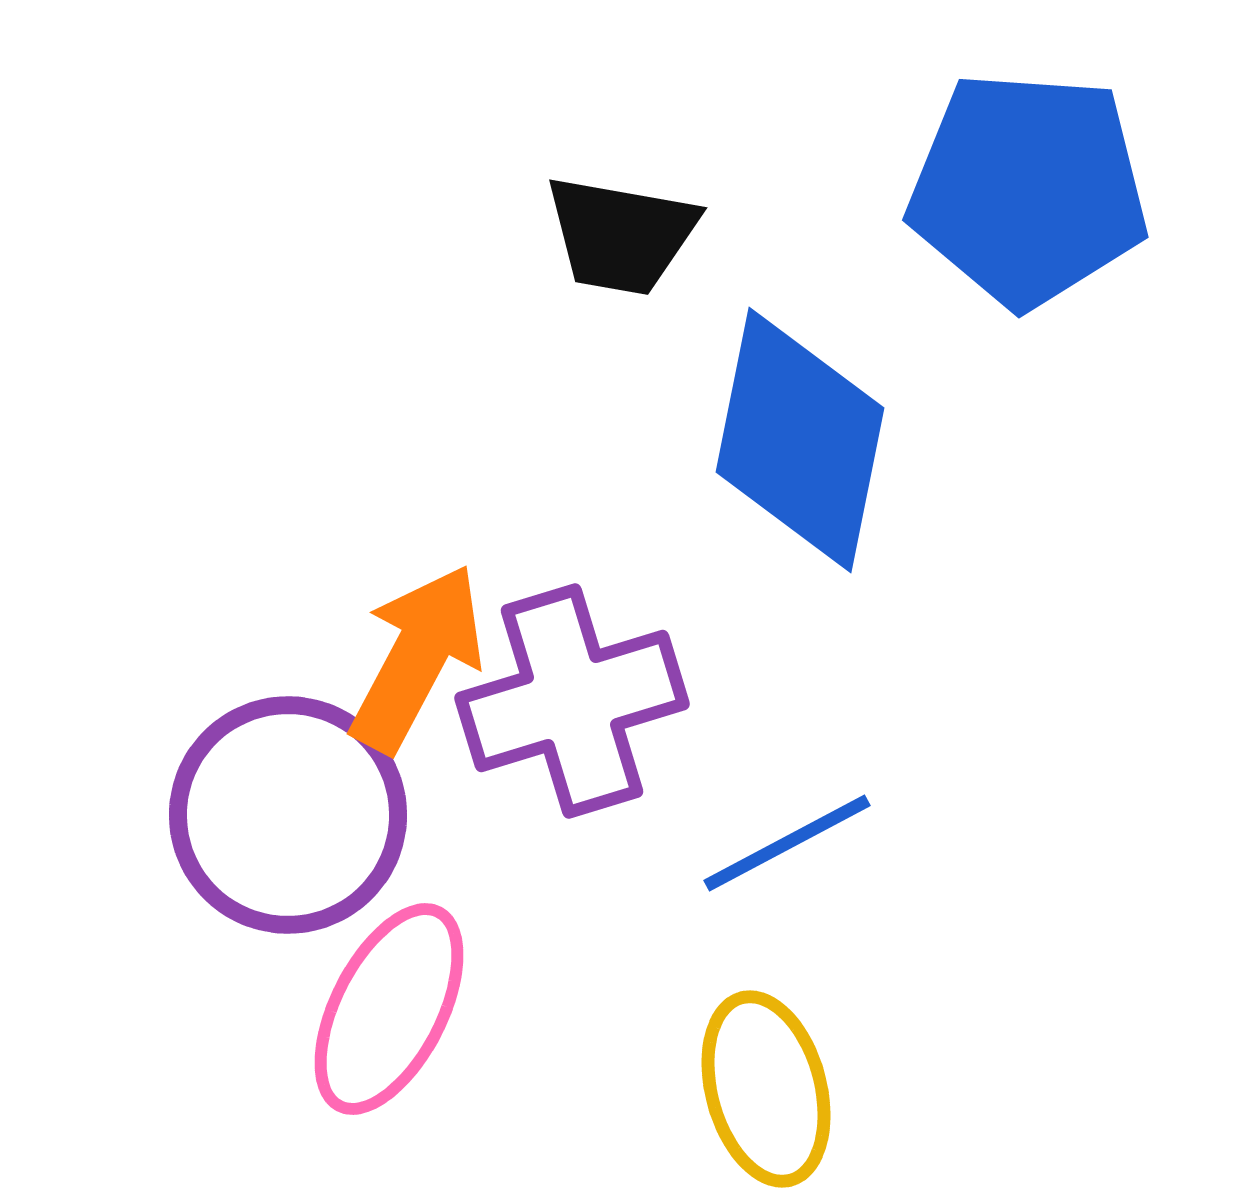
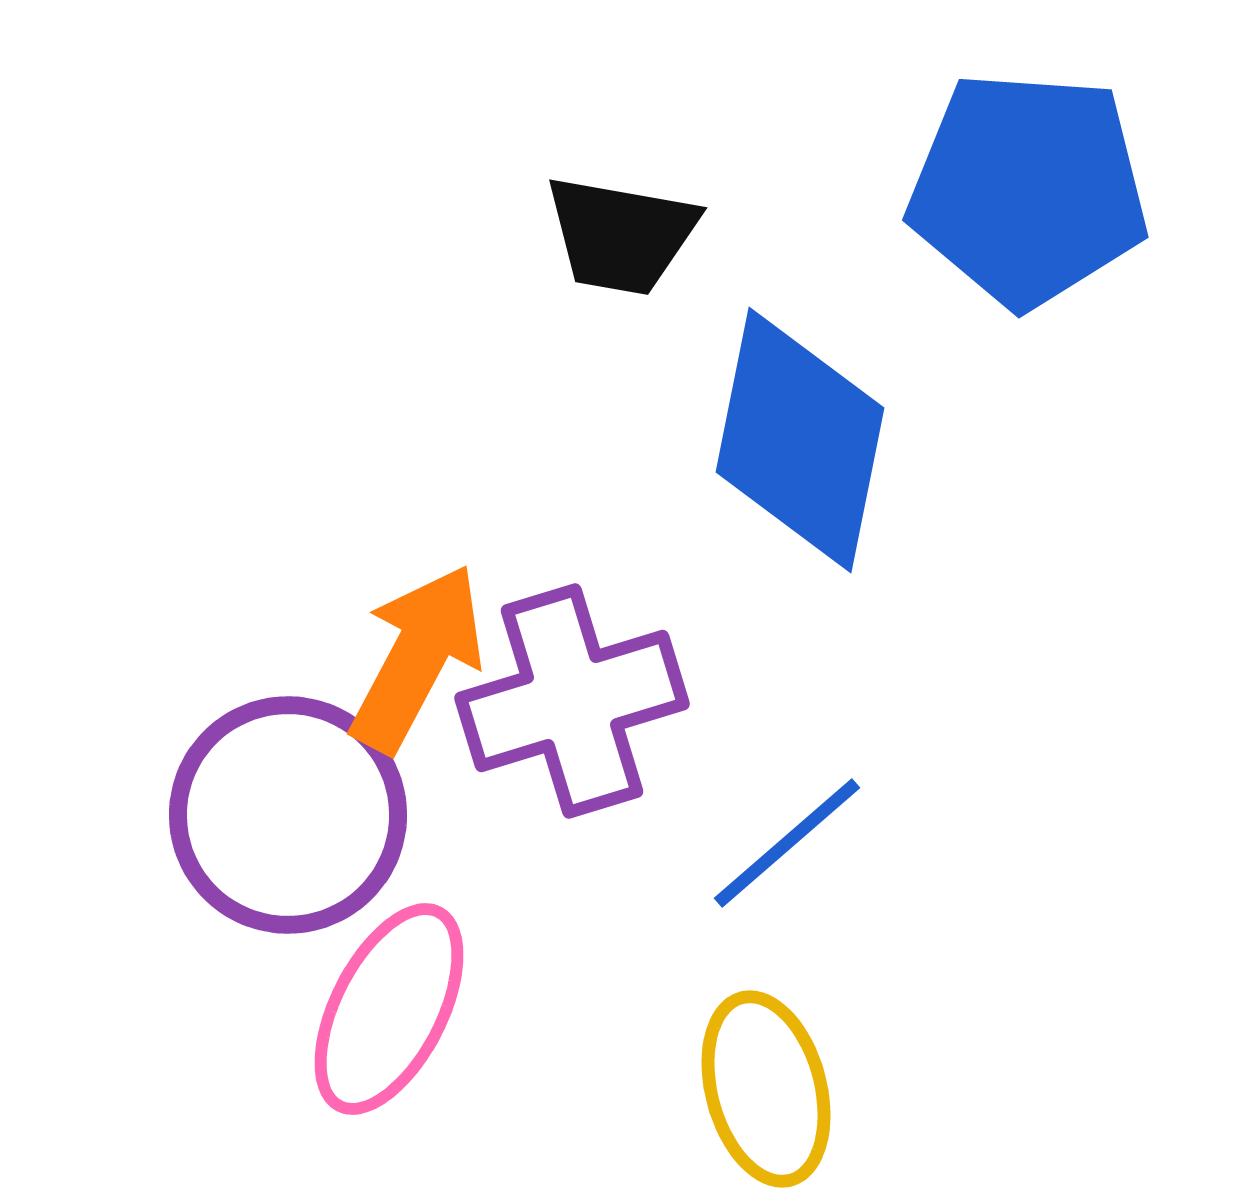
blue line: rotated 13 degrees counterclockwise
